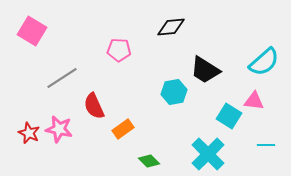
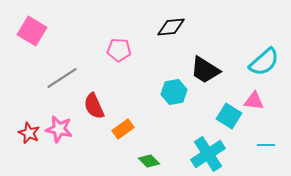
cyan cross: rotated 12 degrees clockwise
